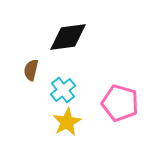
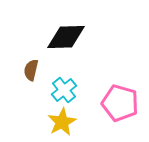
black diamond: moved 2 px left; rotated 6 degrees clockwise
cyan cross: moved 1 px right
yellow star: moved 5 px left
